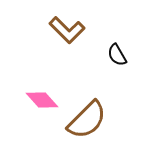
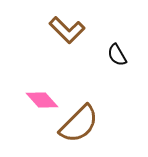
brown semicircle: moved 8 px left, 4 px down
